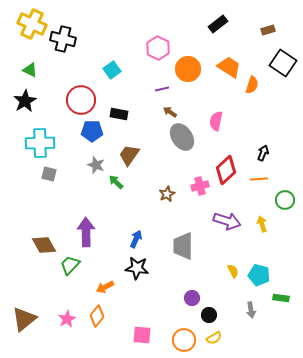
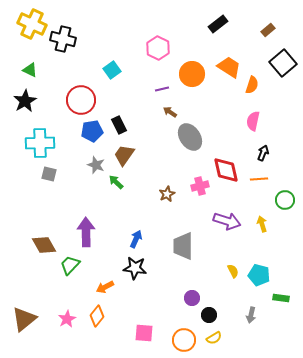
brown rectangle at (268, 30): rotated 24 degrees counterclockwise
black square at (283, 63): rotated 16 degrees clockwise
orange circle at (188, 69): moved 4 px right, 5 px down
black rectangle at (119, 114): moved 11 px down; rotated 54 degrees clockwise
pink semicircle at (216, 121): moved 37 px right
blue pentagon at (92, 131): rotated 10 degrees counterclockwise
gray ellipse at (182, 137): moved 8 px right
brown trapezoid at (129, 155): moved 5 px left
red diamond at (226, 170): rotated 60 degrees counterclockwise
black star at (137, 268): moved 2 px left
gray arrow at (251, 310): moved 5 px down; rotated 21 degrees clockwise
pink square at (142, 335): moved 2 px right, 2 px up
